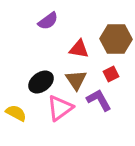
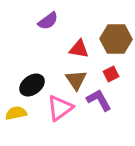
black ellipse: moved 9 px left, 3 px down
yellow semicircle: rotated 40 degrees counterclockwise
